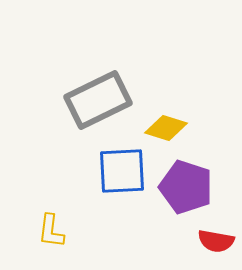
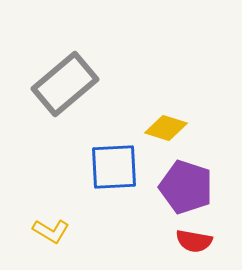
gray rectangle: moved 33 px left, 16 px up; rotated 14 degrees counterclockwise
blue square: moved 8 px left, 4 px up
yellow L-shape: rotated 66 degrees counterclockwise
red semicircle: moved 22 px left
